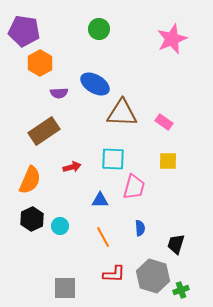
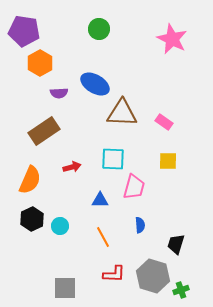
pink star: rotated 24 degrees counterclockwise
blue semicircle: moved 3 px up
